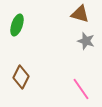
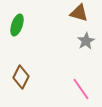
brown triangle: moved 1 px left, 1 px up
gray star: rotated 24 degrees clockwise
